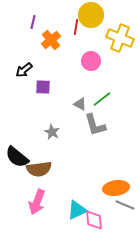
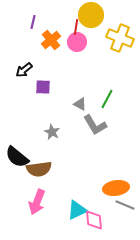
pink circle: moved 14 px left, 19 px up
green line: moved 5 px right; rotated 24 degrees counterclockwise
gray L-shape: rotated 15 degrees counterclockwise
